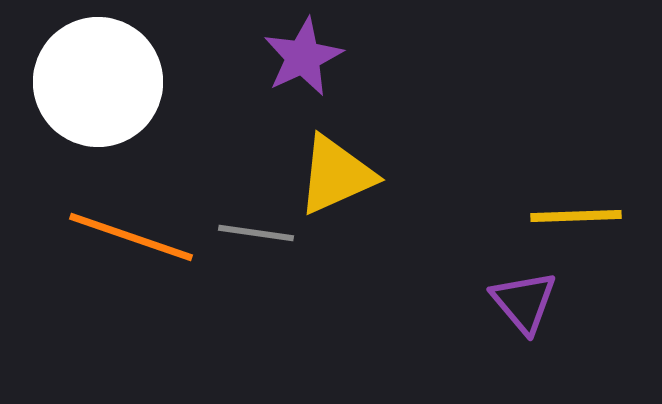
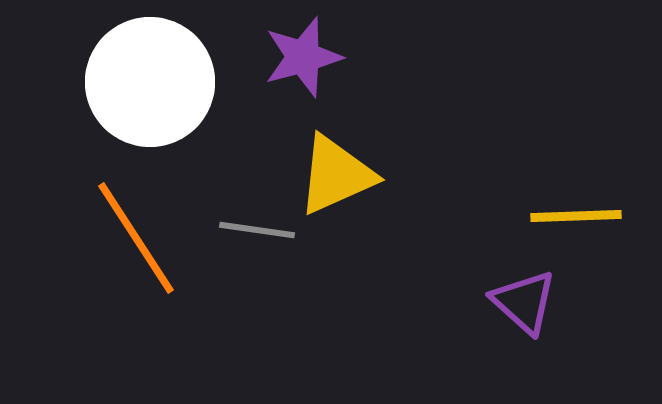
purple star: rotated 10 degrees clockwise
white circle: moved 52 px right
gray line: moved 1 px right, 3 px up
orange line: moved 5 px right, 1 px down; rotated 38 degrees clockwise
purple triangle: rotated 8 degrees counterclockwise
